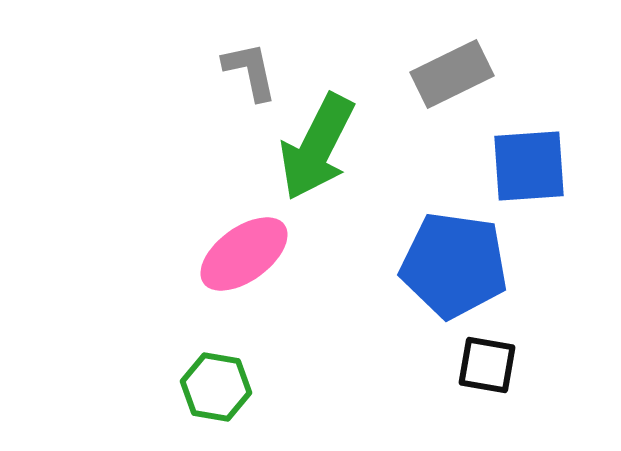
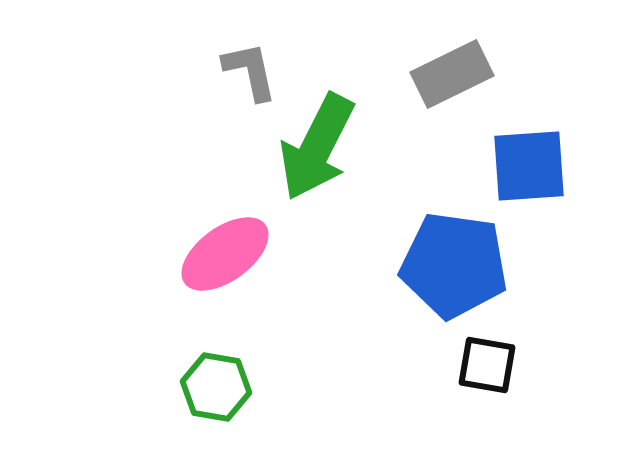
pink ellipse: moved 19 px left
